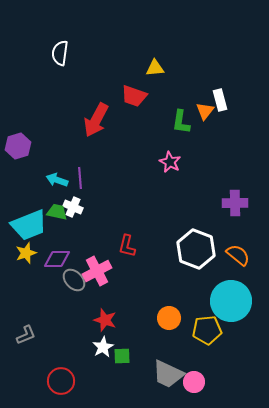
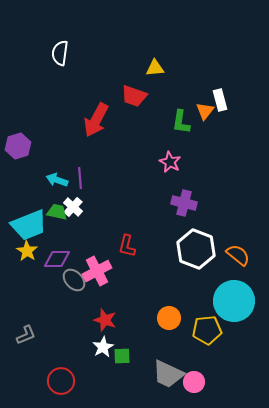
purple cross: moved 51 px left; rotated 15 degrees clockwise
white cross: rotated 18 degrees clockwise
yellow star: moved 1 px right, 2 px up; rotated 20 degrees counterclockwise
cyan circle: moved 3 px right
